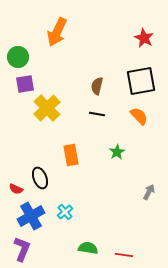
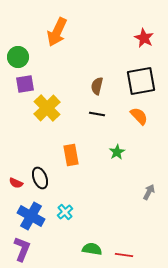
red semicircle: moved 6 px up
blue cross: rotated 32 degrees counterclockwise
green semicircle: moved 4 px right, 1 px down
